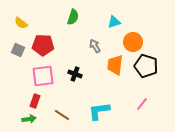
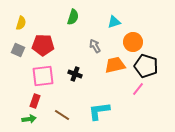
yellow semicircle: rotated 112 degrees counterclockwise
orange trapezoid: rotated 70 degrees clockwise
pink line: moved 4 px left, 15 px up
